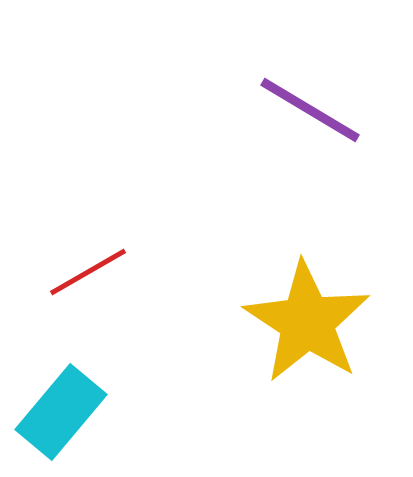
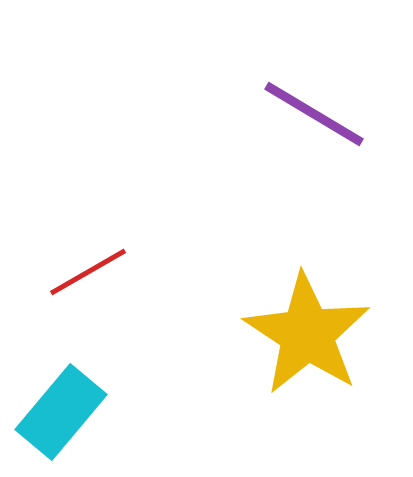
purple line: moved 4 px right, 4 px down
yellow star: moved 12 px down
